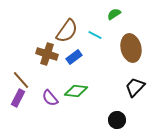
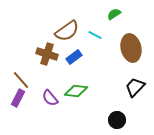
brown semicircle: rotated 20 degrees clockwise
